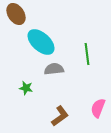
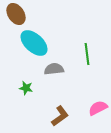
cyan ellipse: moved 7 px left, 1 px down
pink semicircle: rotated 42 degrees clockwise
